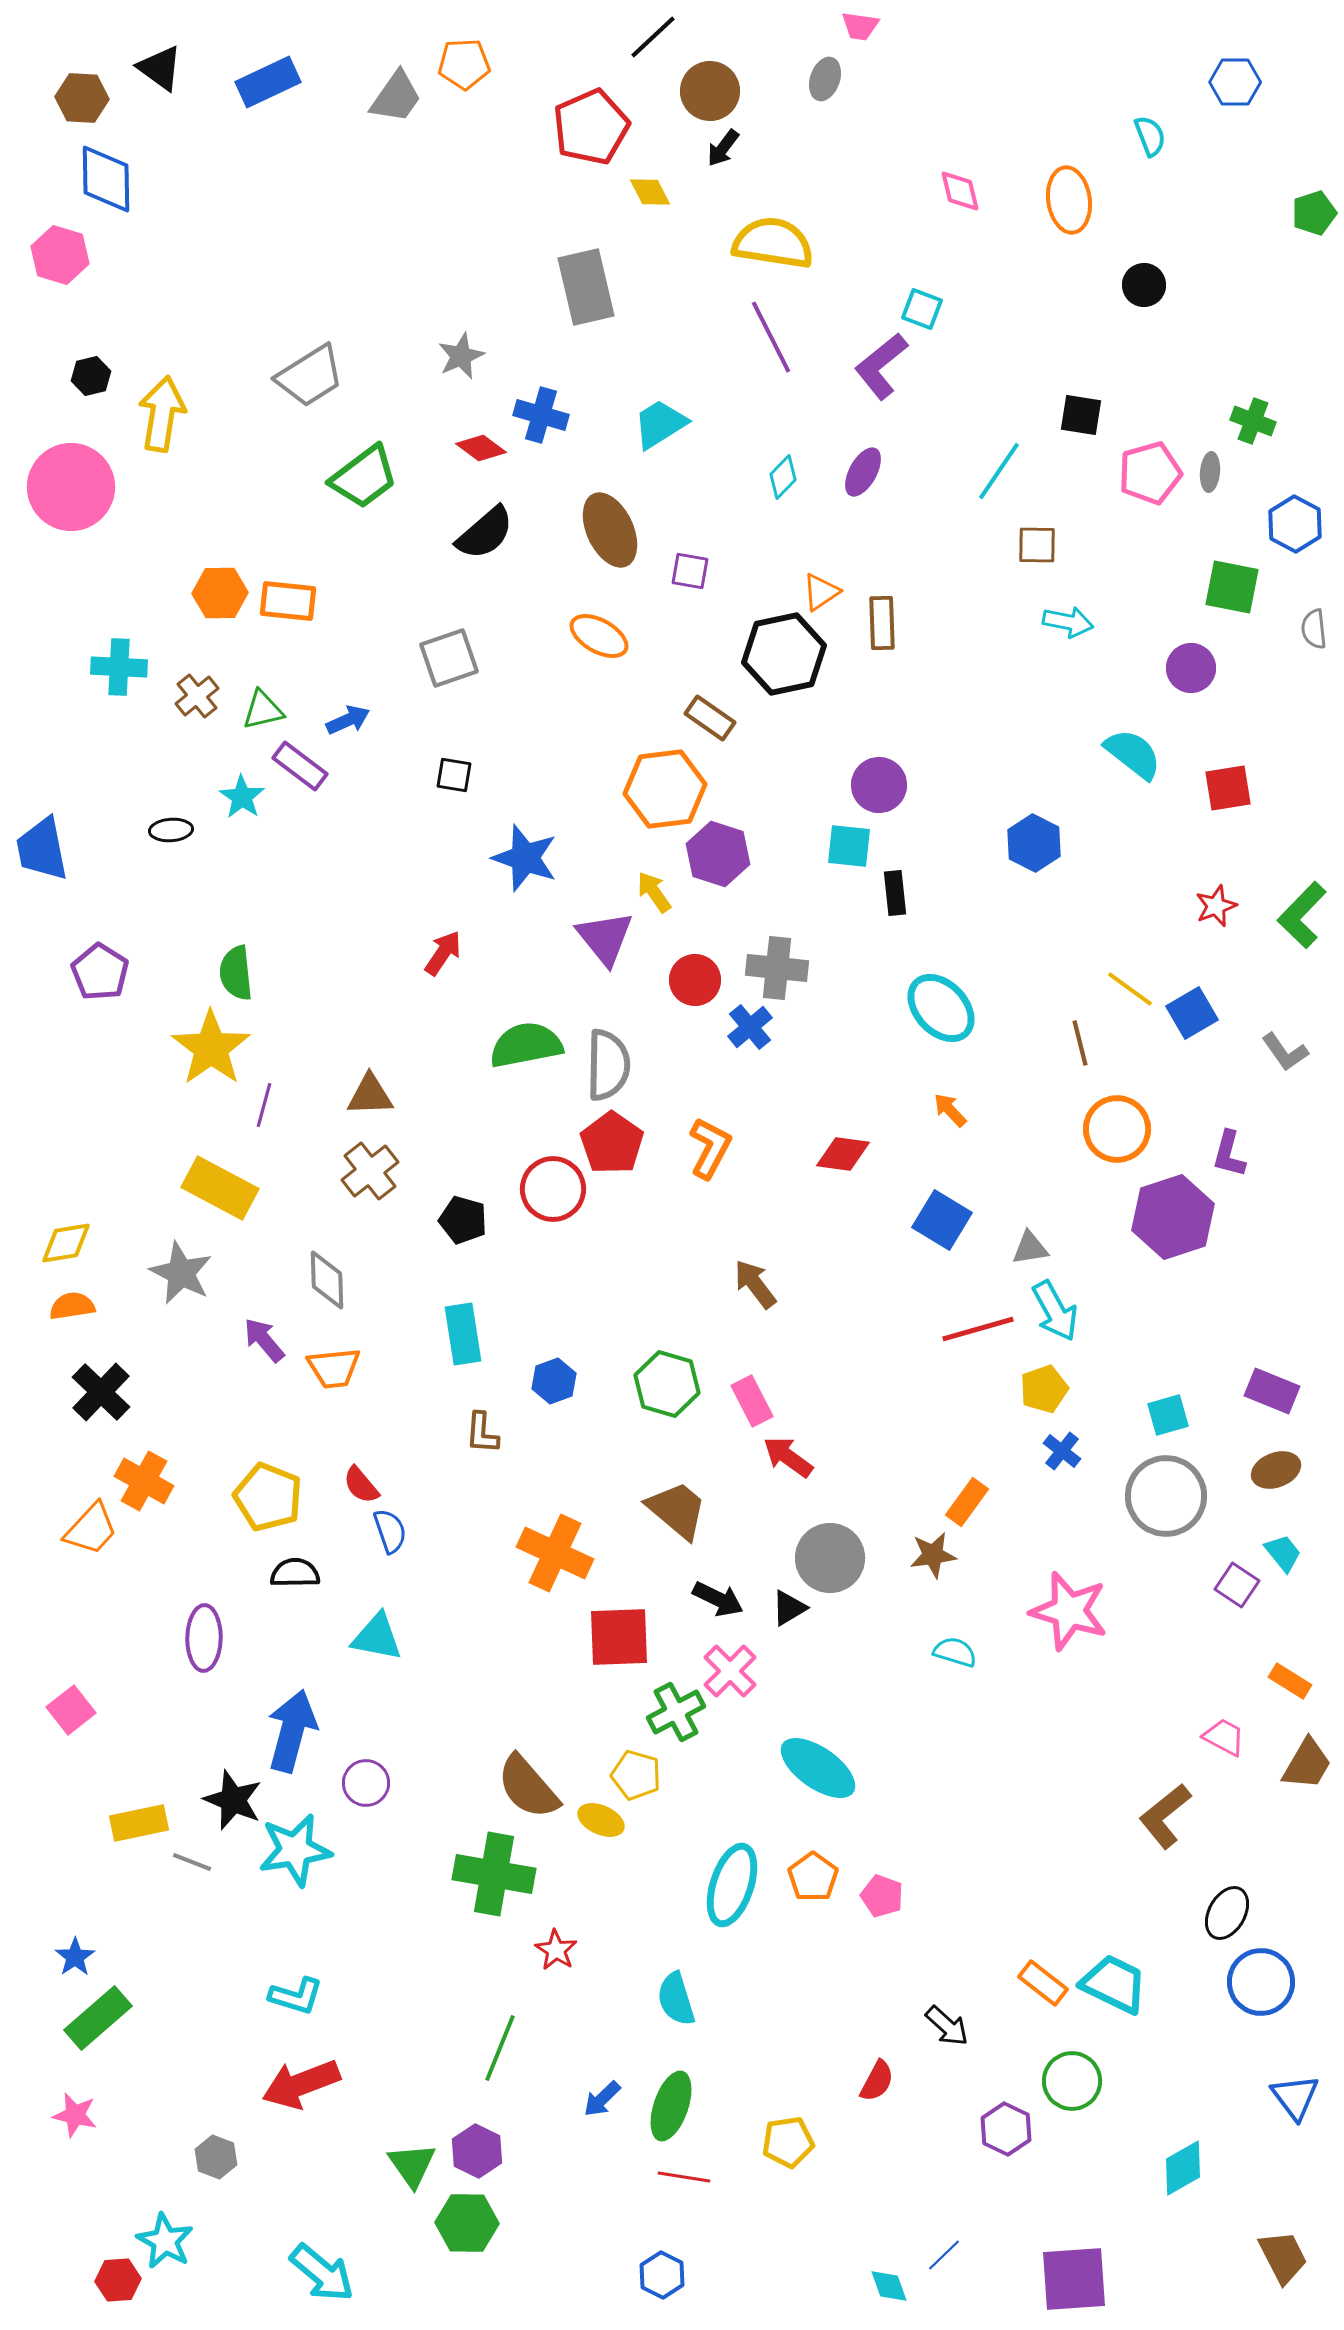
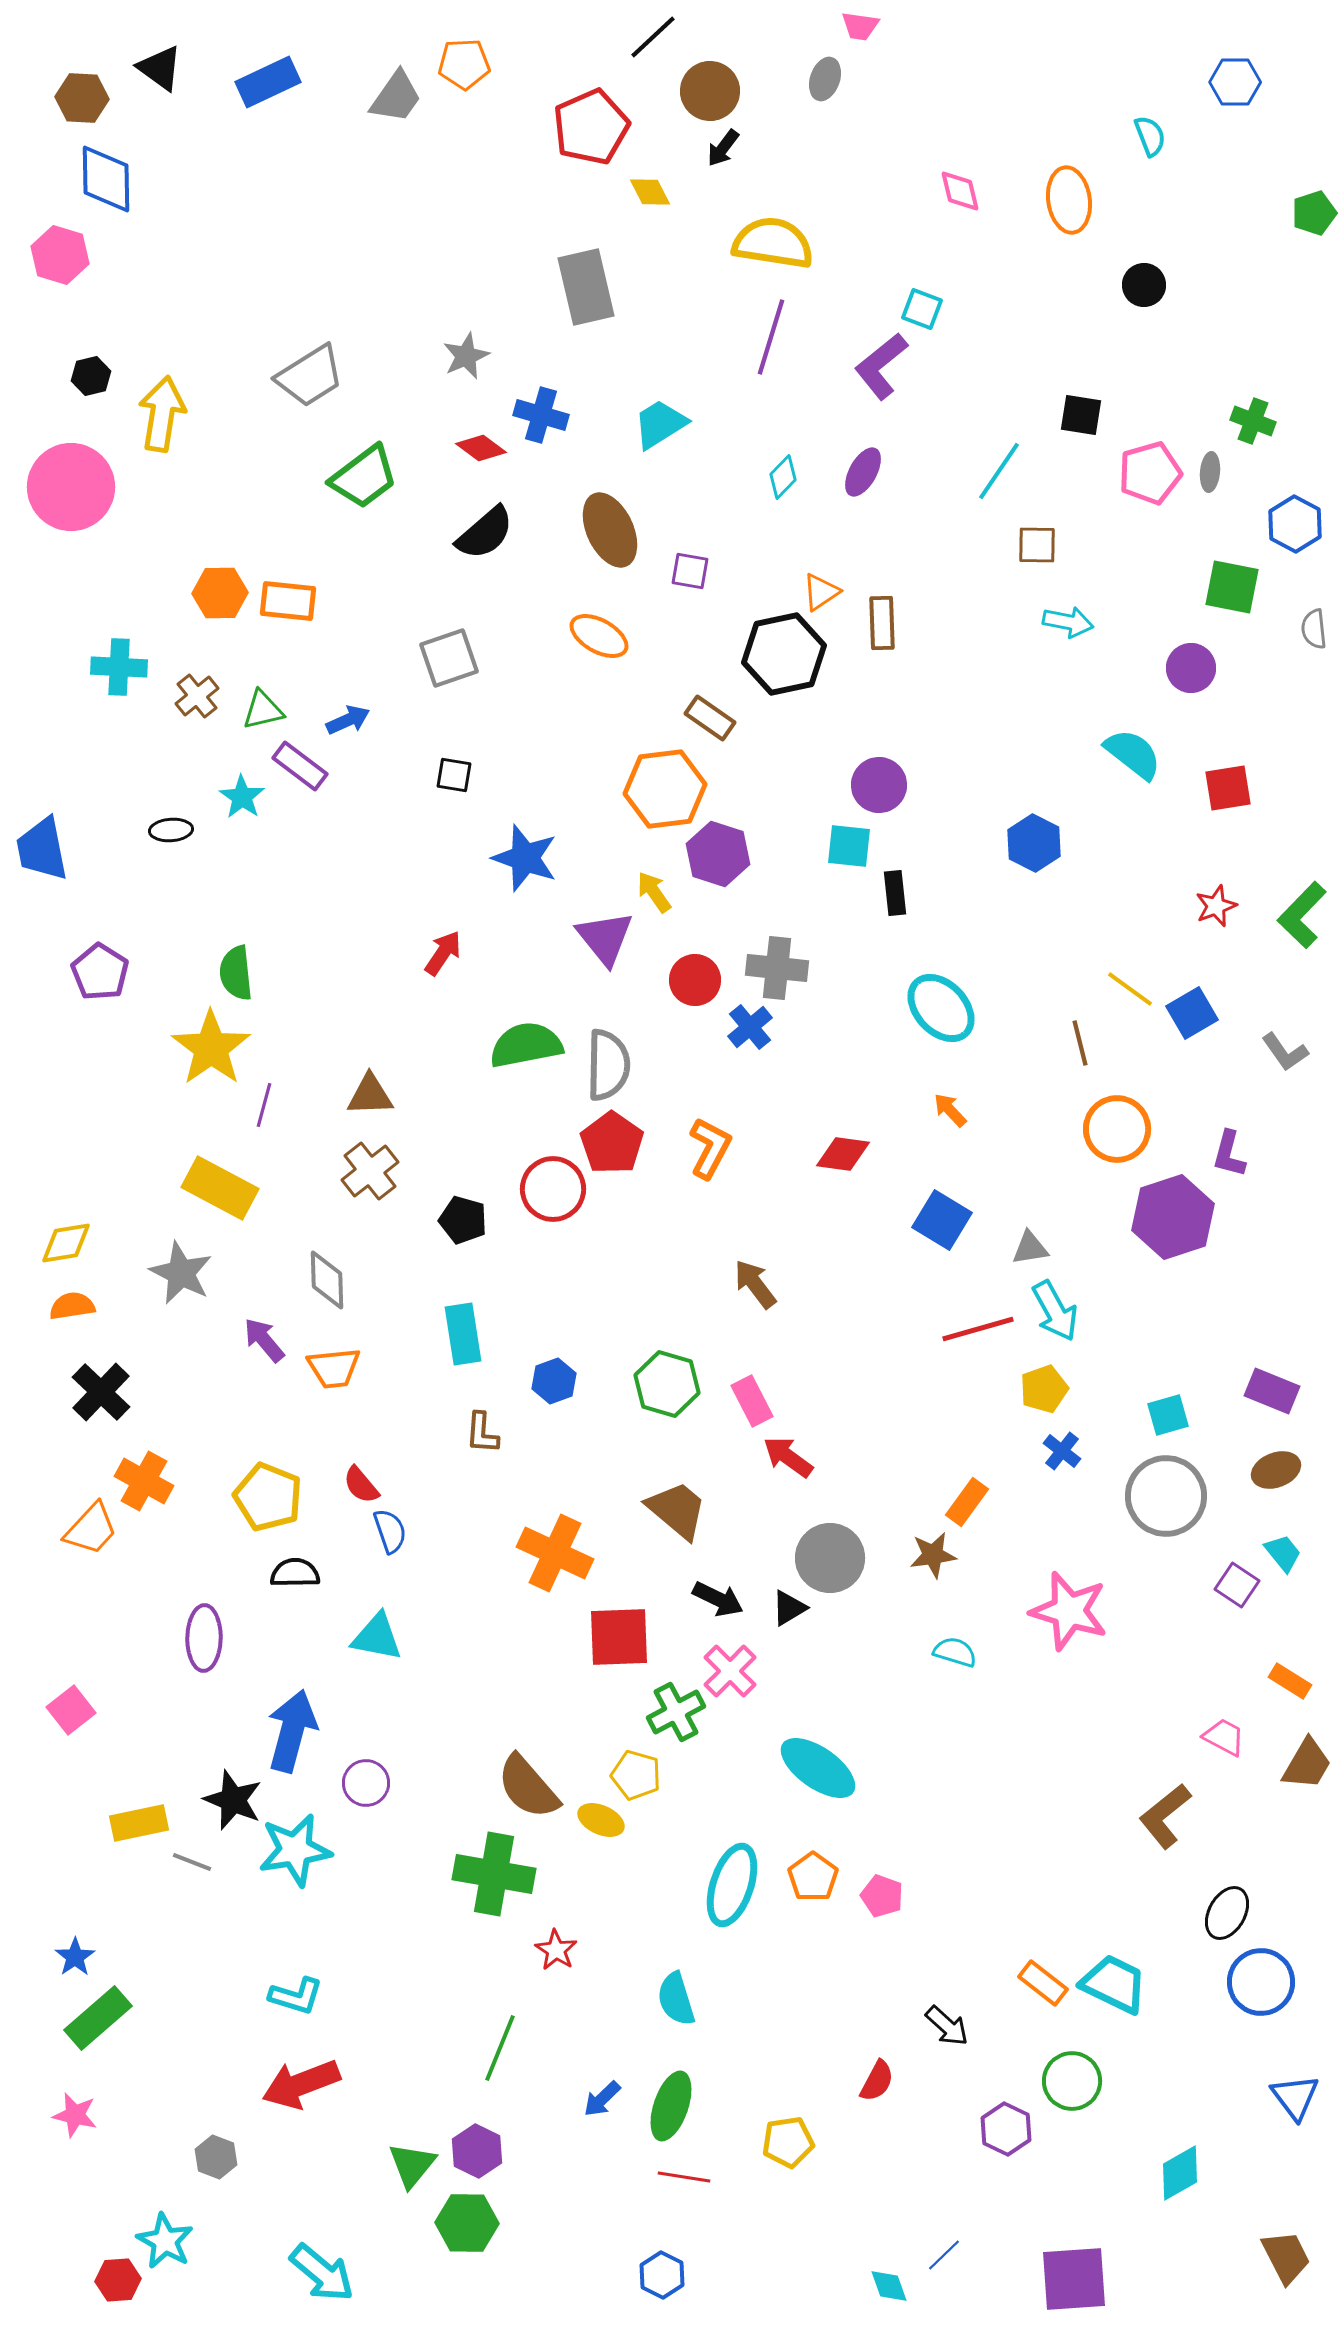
purple line at (771, 337): rotated 44 degrees clockwise
gray star at (461, 356): moved 5 px right
green triangle at (412, 2165): rotated 14 degrees clockwise
cyan diamond at (1183, 2168): moved 3 px left, 5 px down
brown trapezoid at (1283, 2257): moved 3 px right
